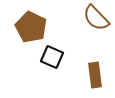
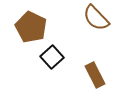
black square: rotated 25 degrees clockwise
brown rectangle: rotated 20 degrees counterclockwise
